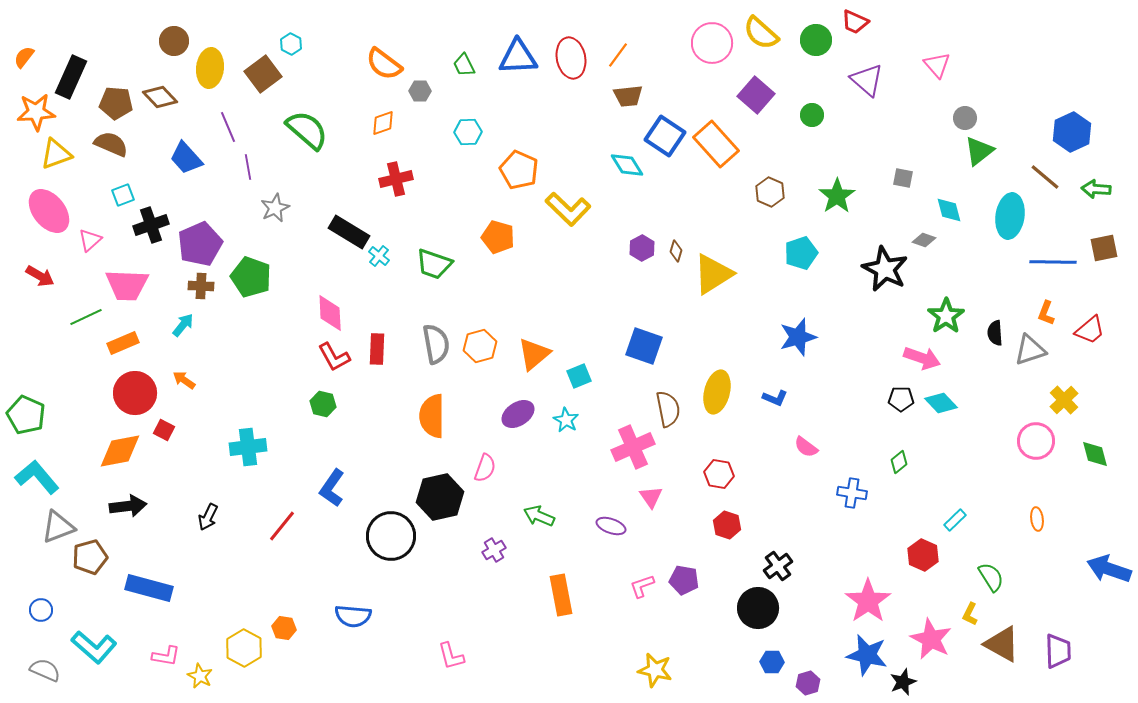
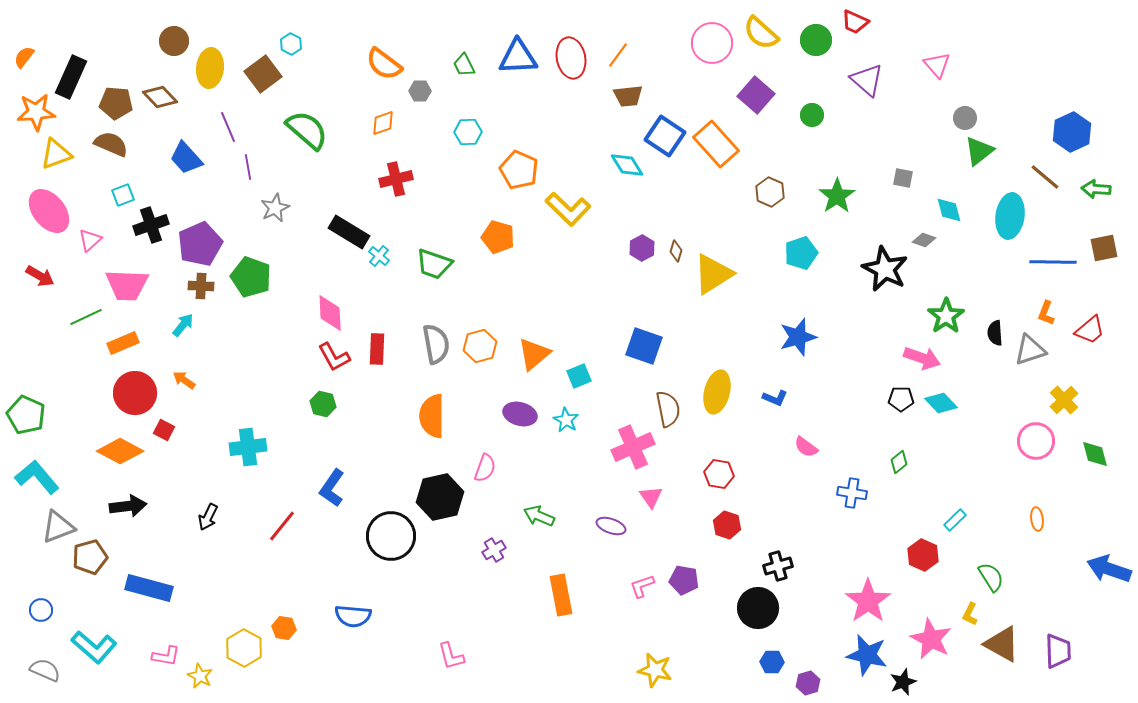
purple ellipse at (518, 414): moved 2 px right; rotated 48 degrees clockwise
orange diamond at (120, 451): rotated 39 degrees clockwise
black cross at (778, 566): rotated 20 degrees clockwise
